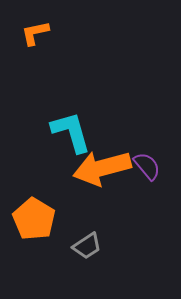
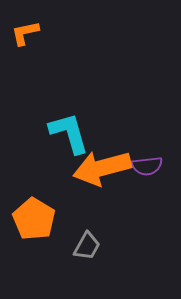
orange L-shape: moved 10 px left
cyan L-shape: moved 2 px left, 1 px down
purple semicircle: rotated 124 degrees clockwise
gray trapezoid: rotated 28 degrees counterclockwise
